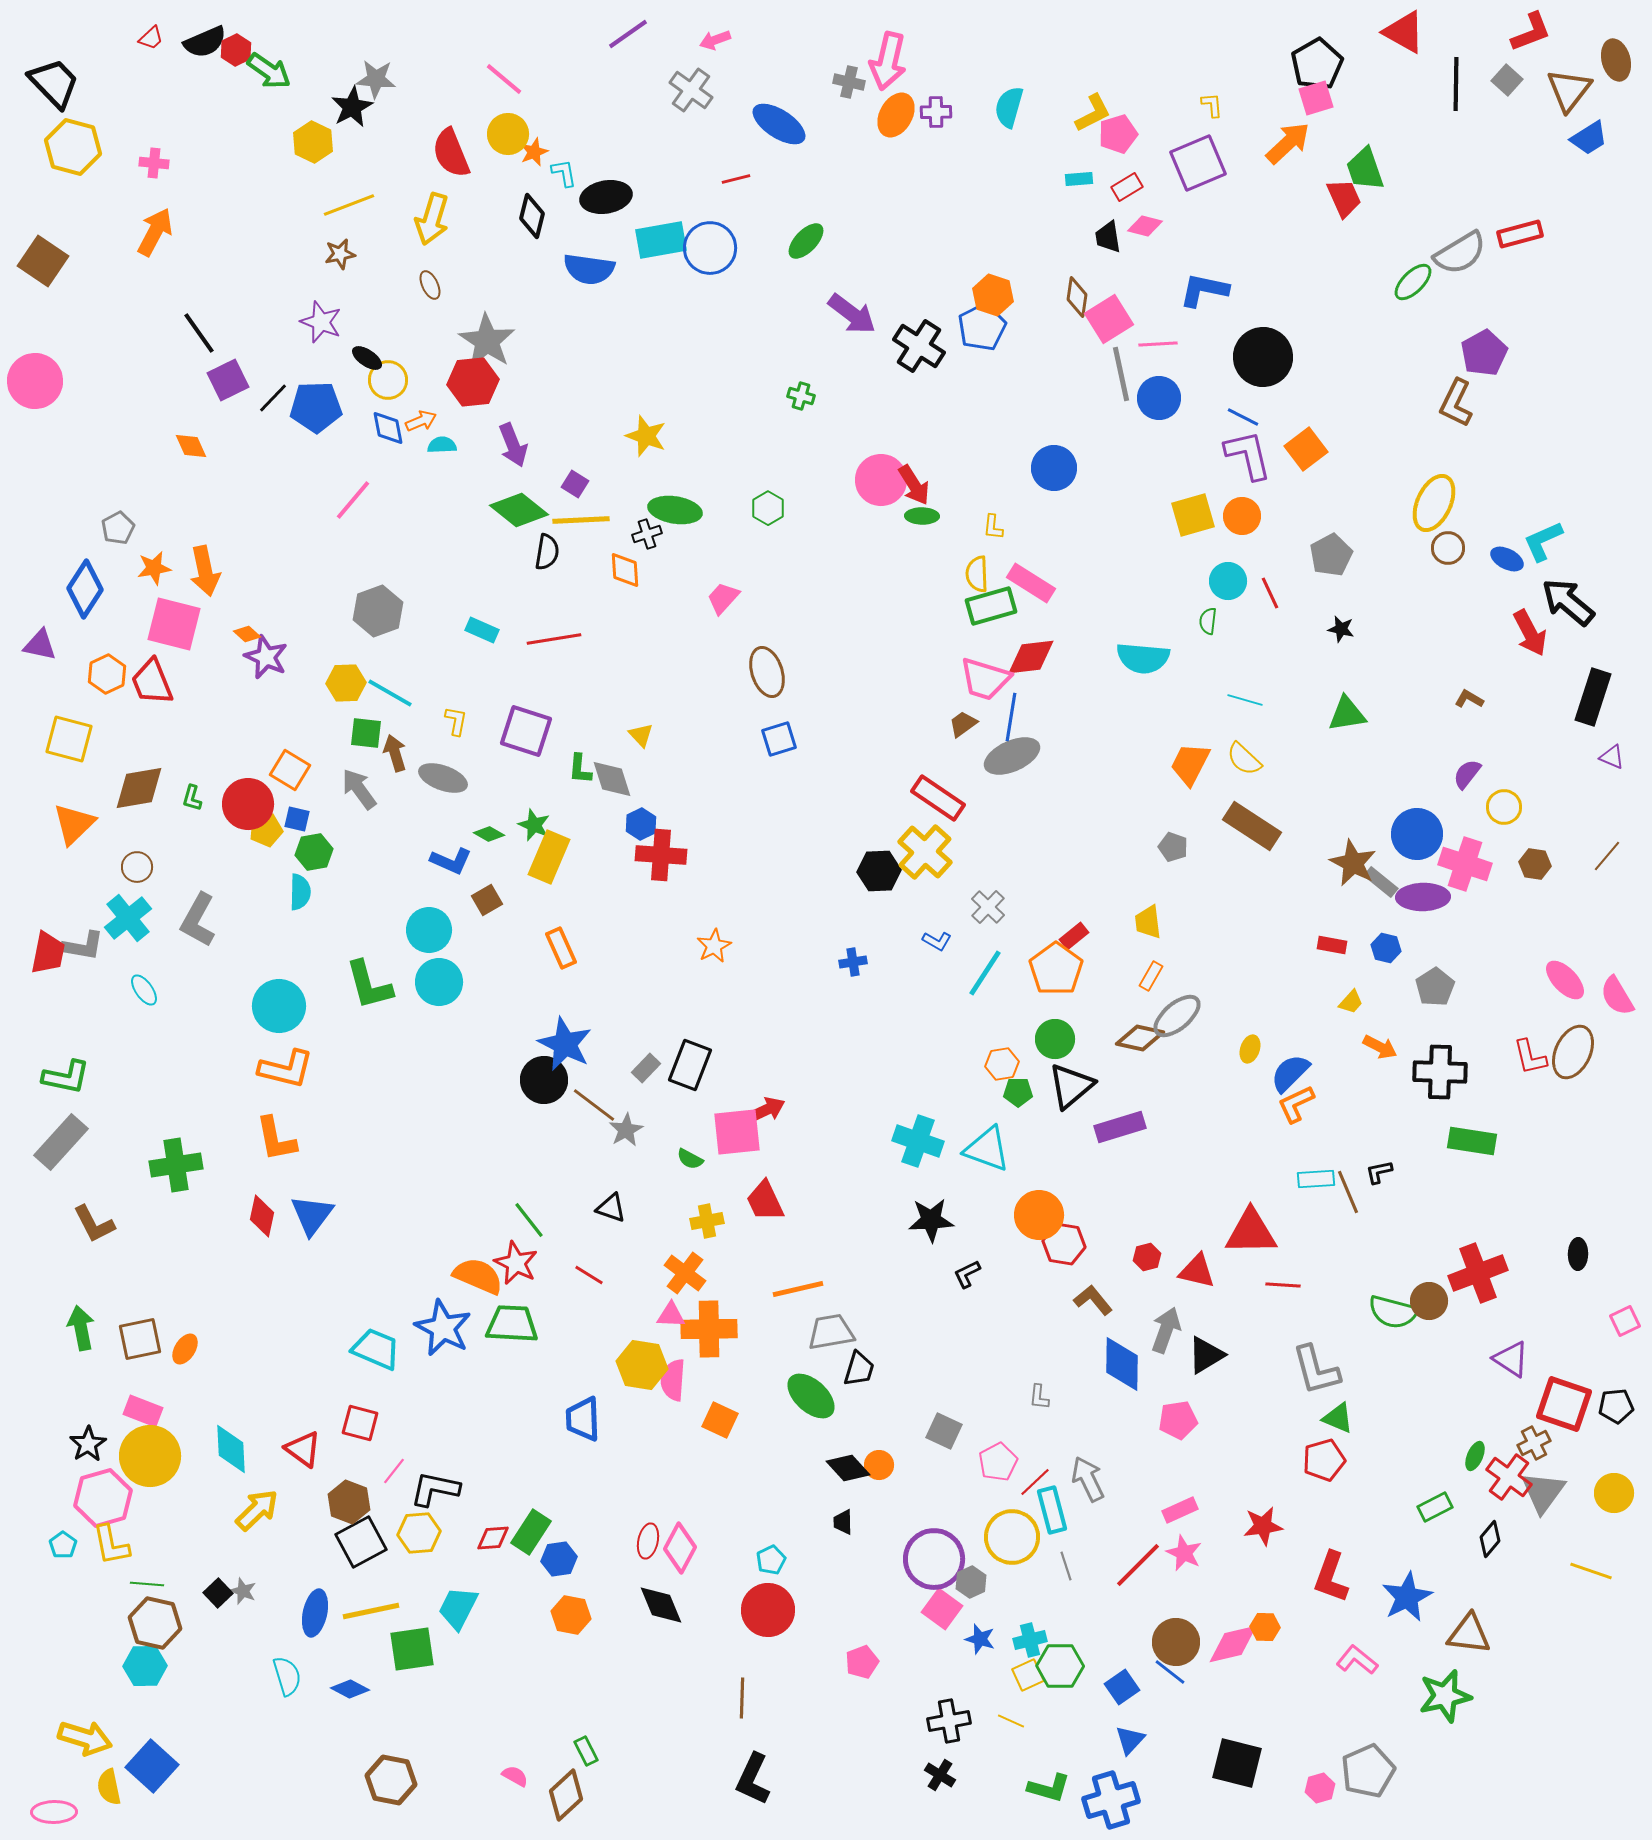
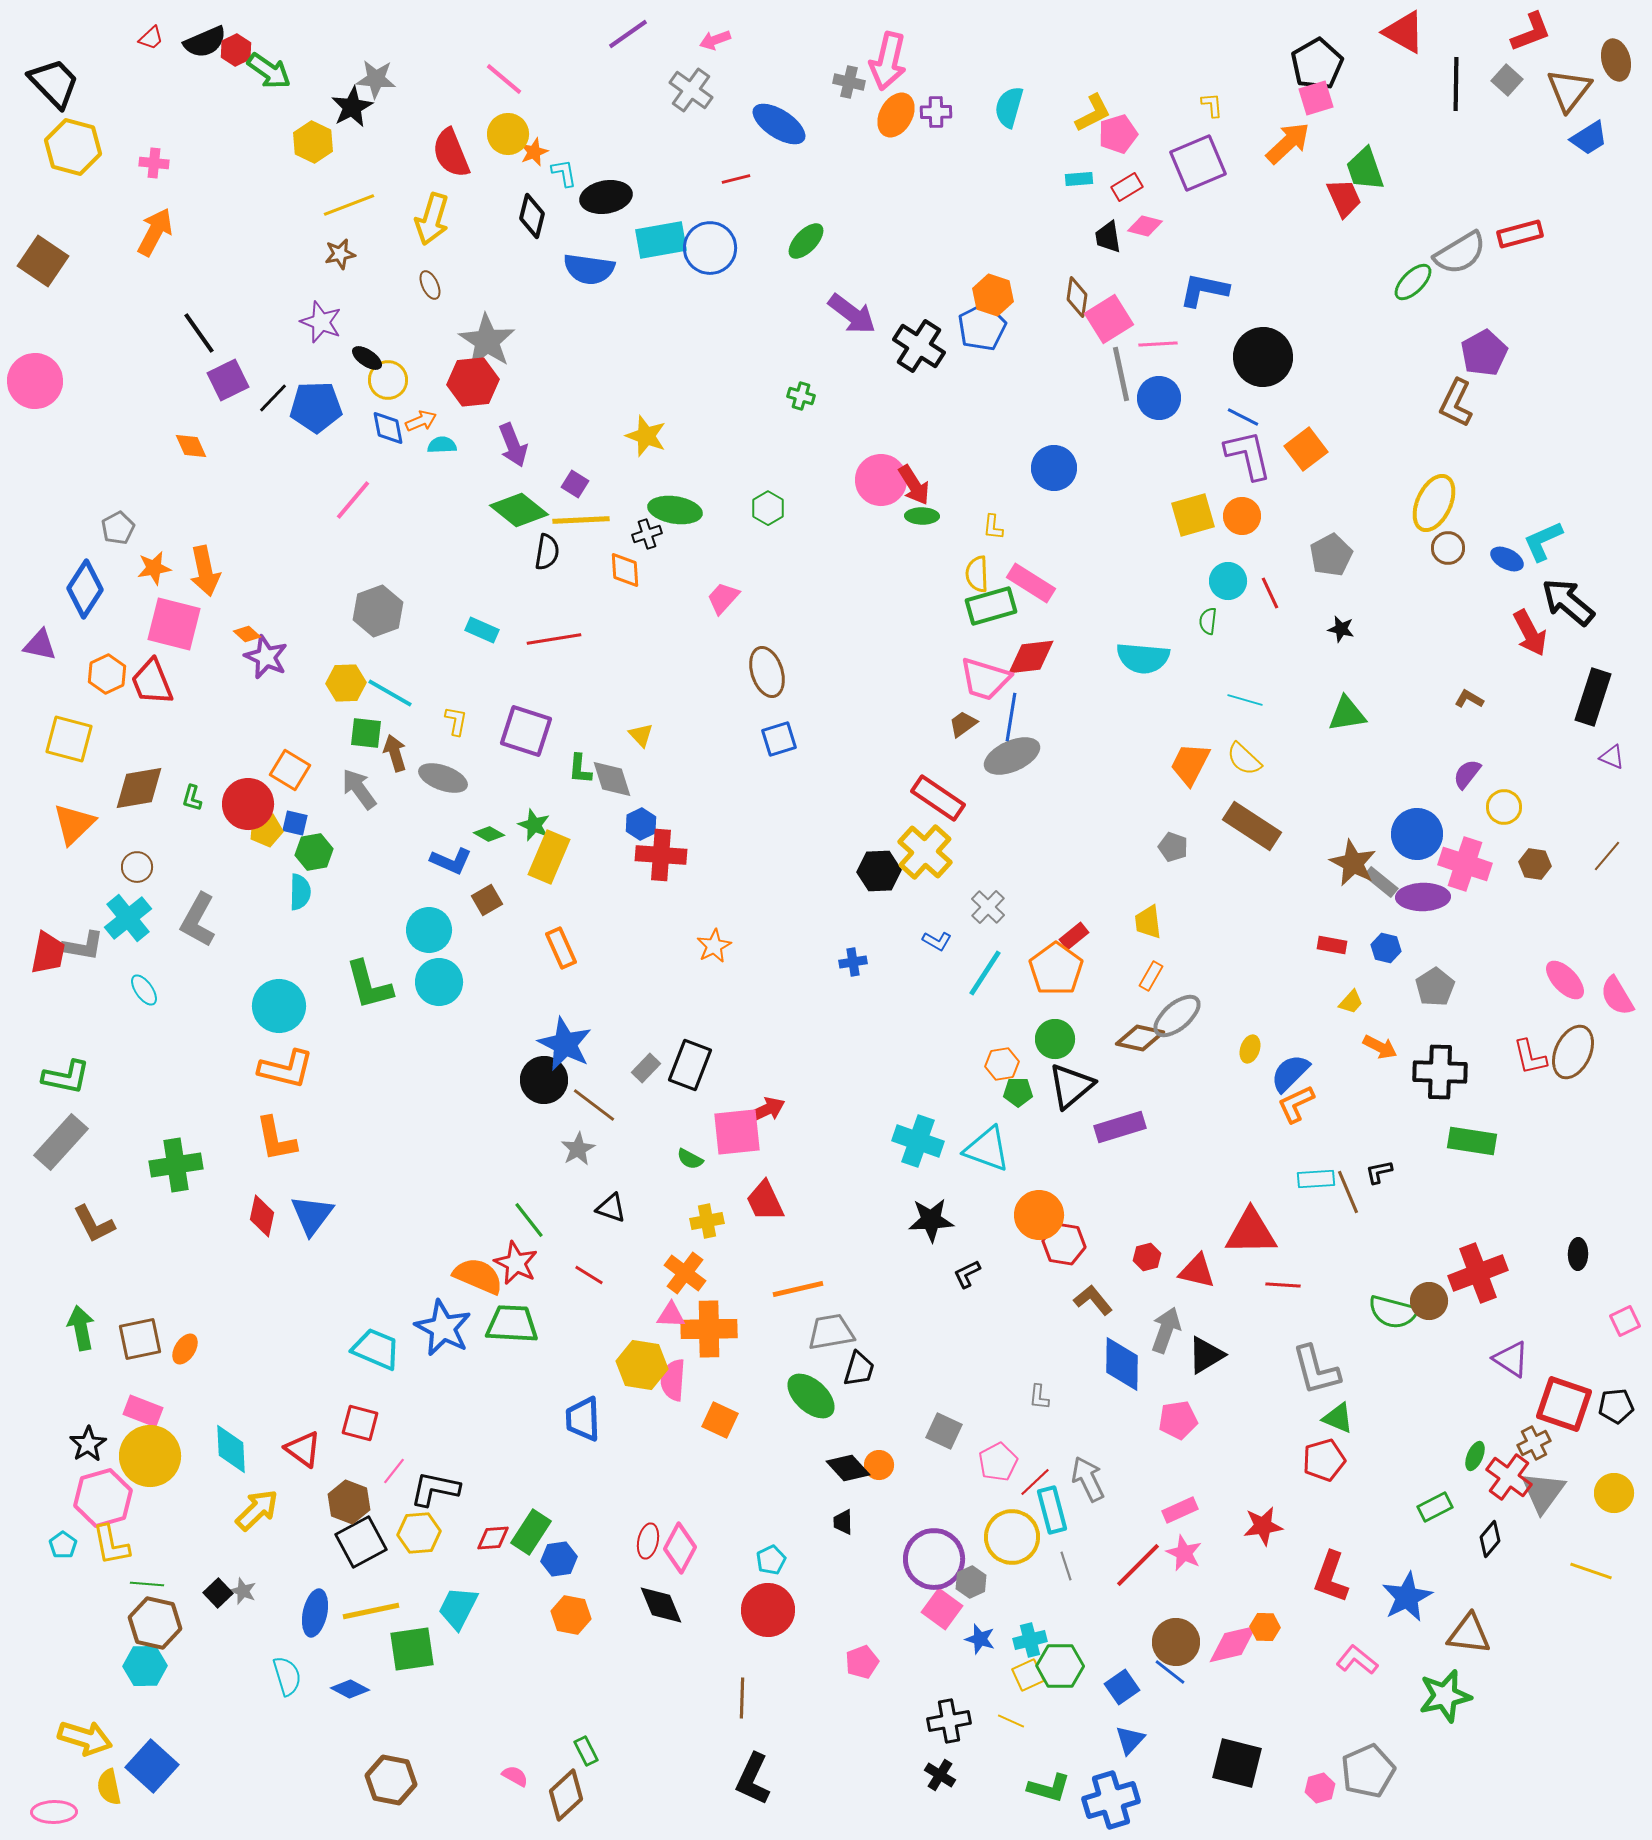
blue square at (297, 819): moved 2 px left, 4 px down
gray star at (626, 1130): moved 48 px left, 19 px down
